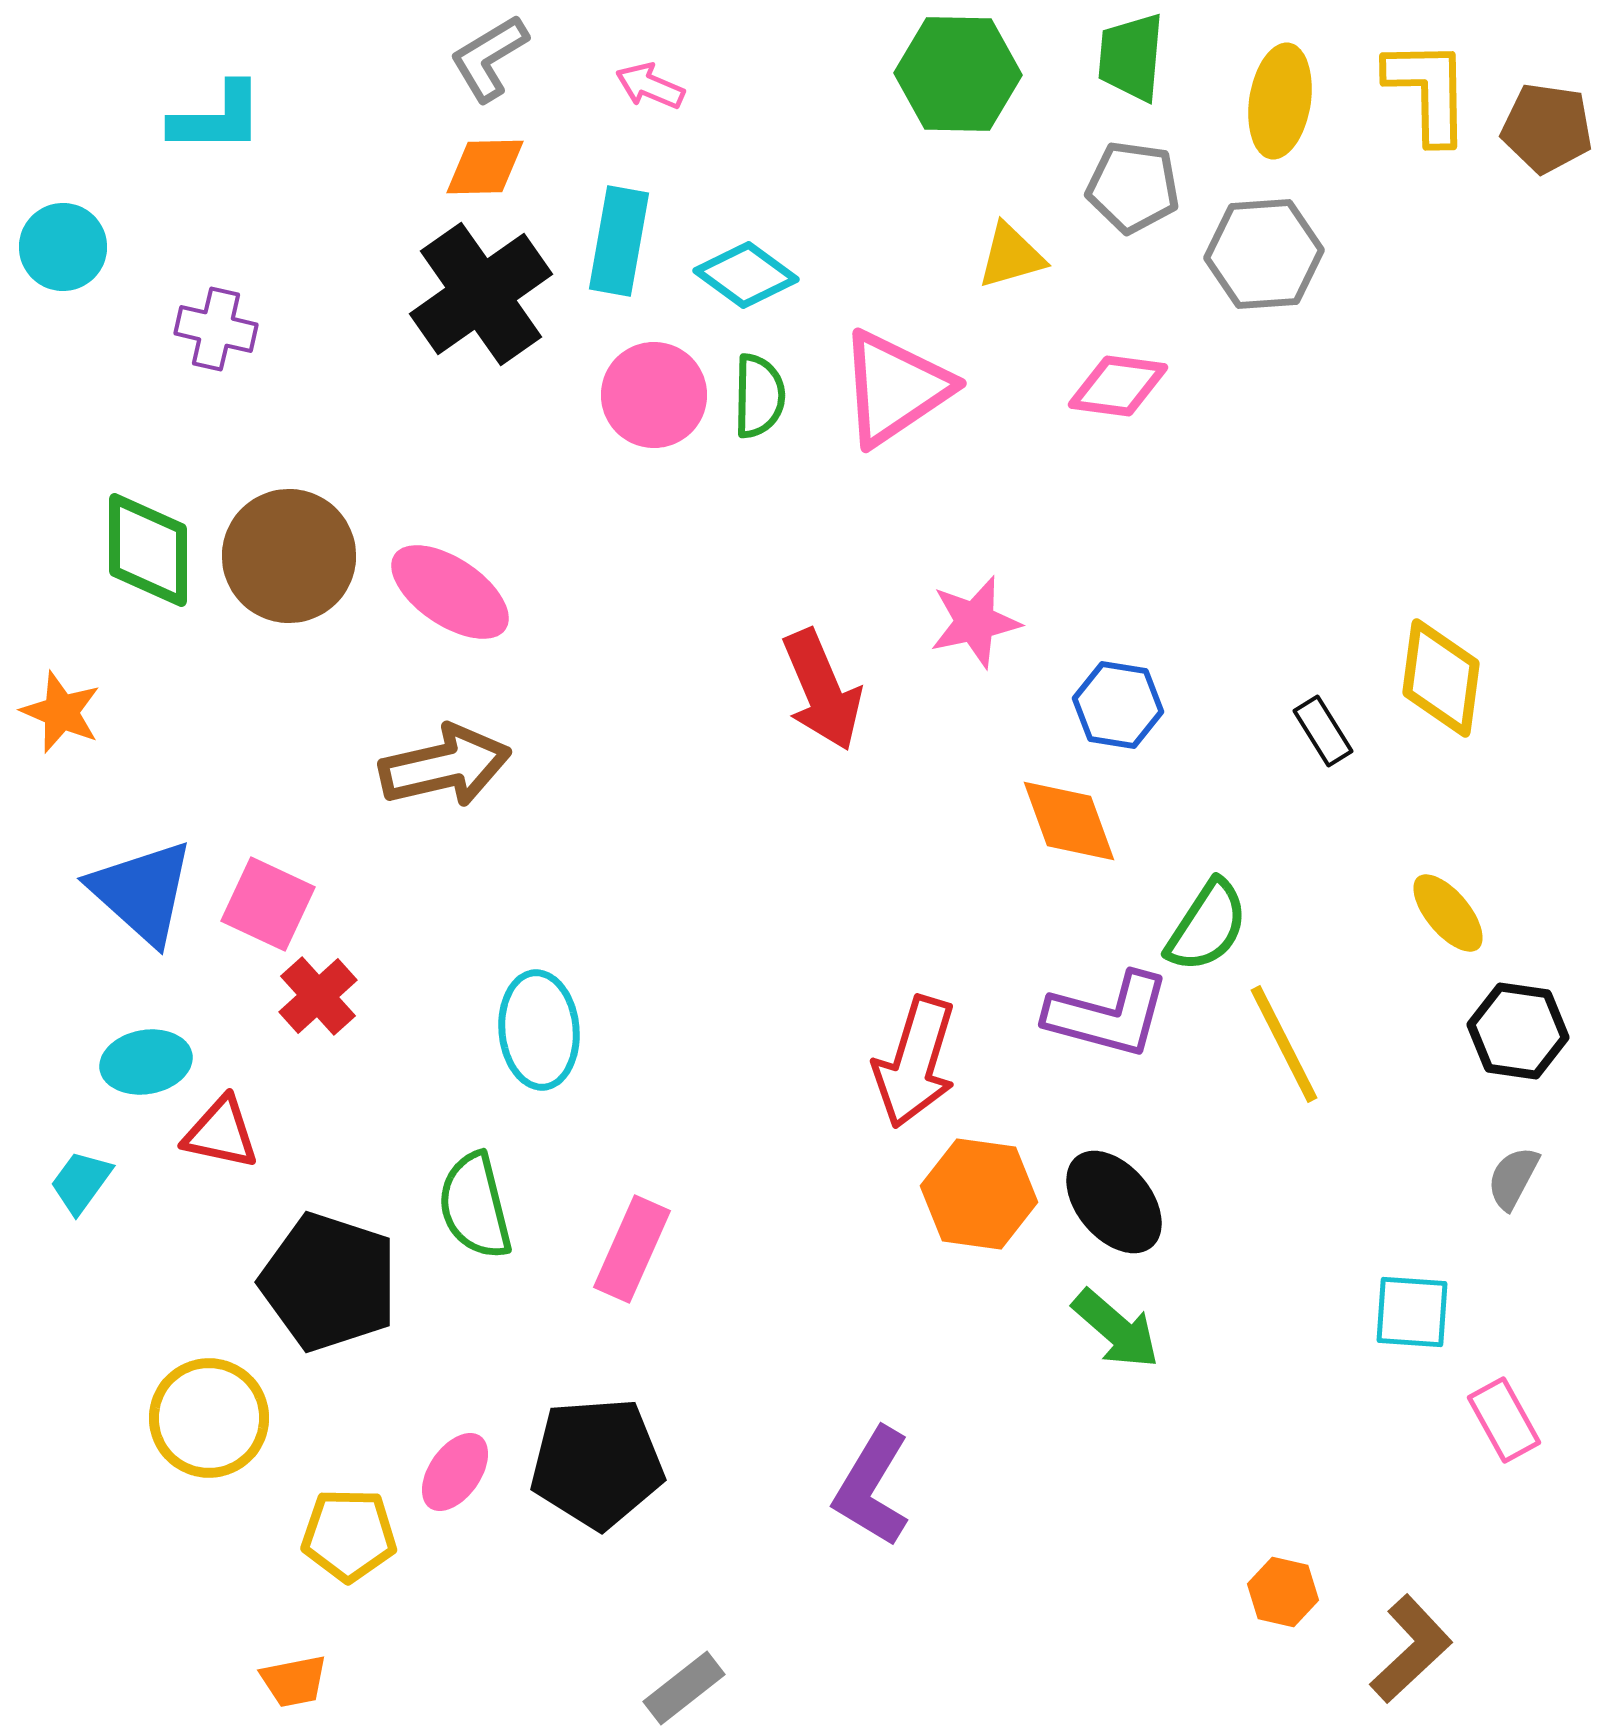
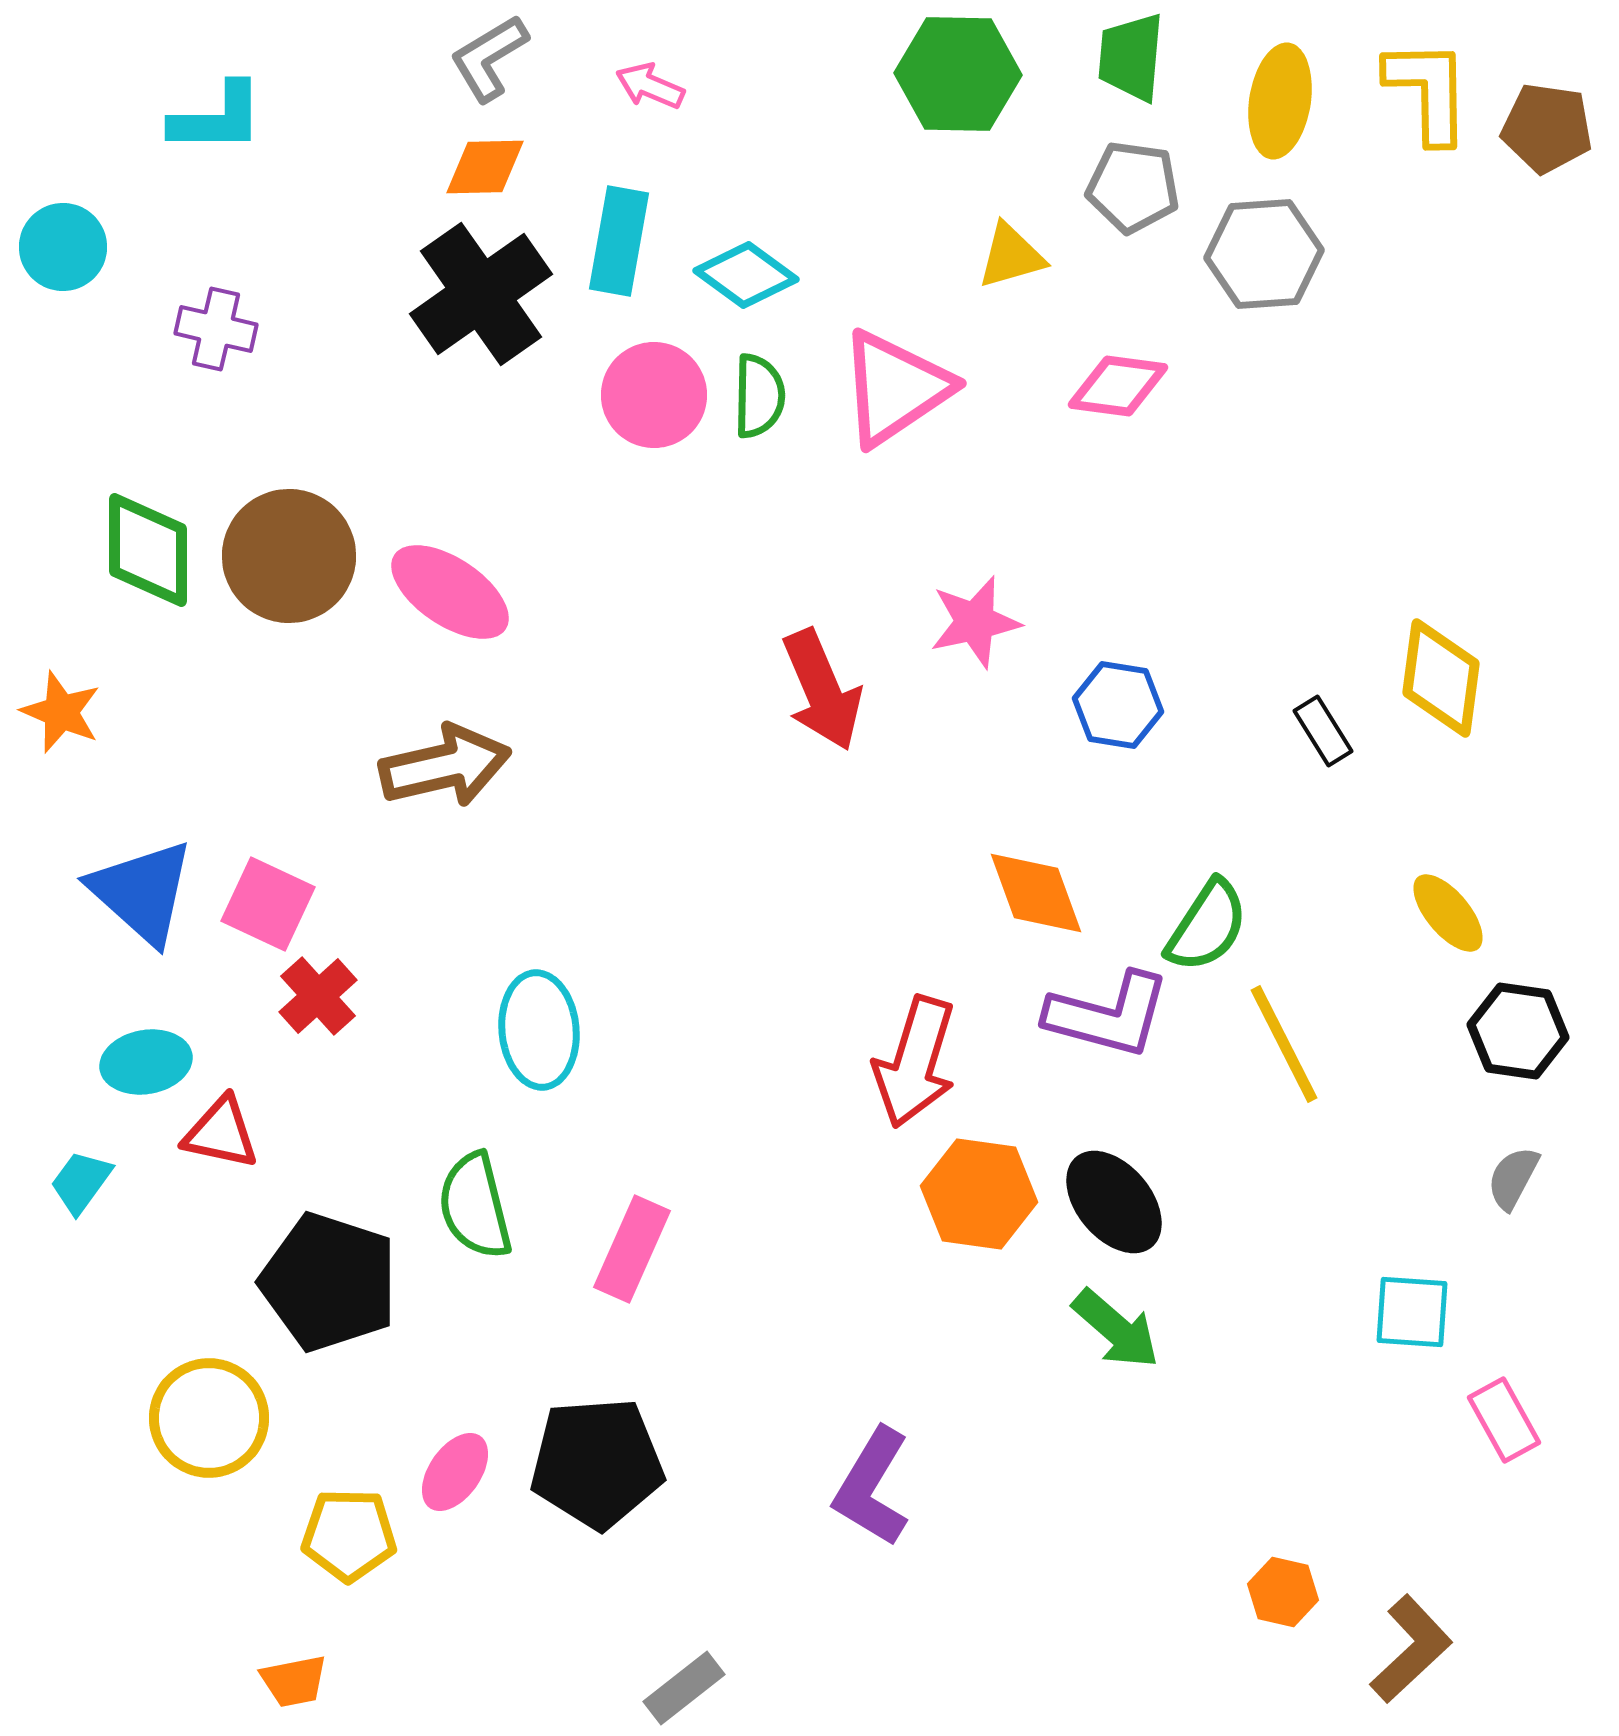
orange diamond at (1069, 821): moved 33 px left, 72 px down
